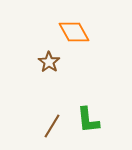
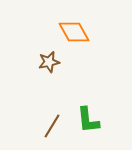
brown star: rotated 25 degrees clockwise
